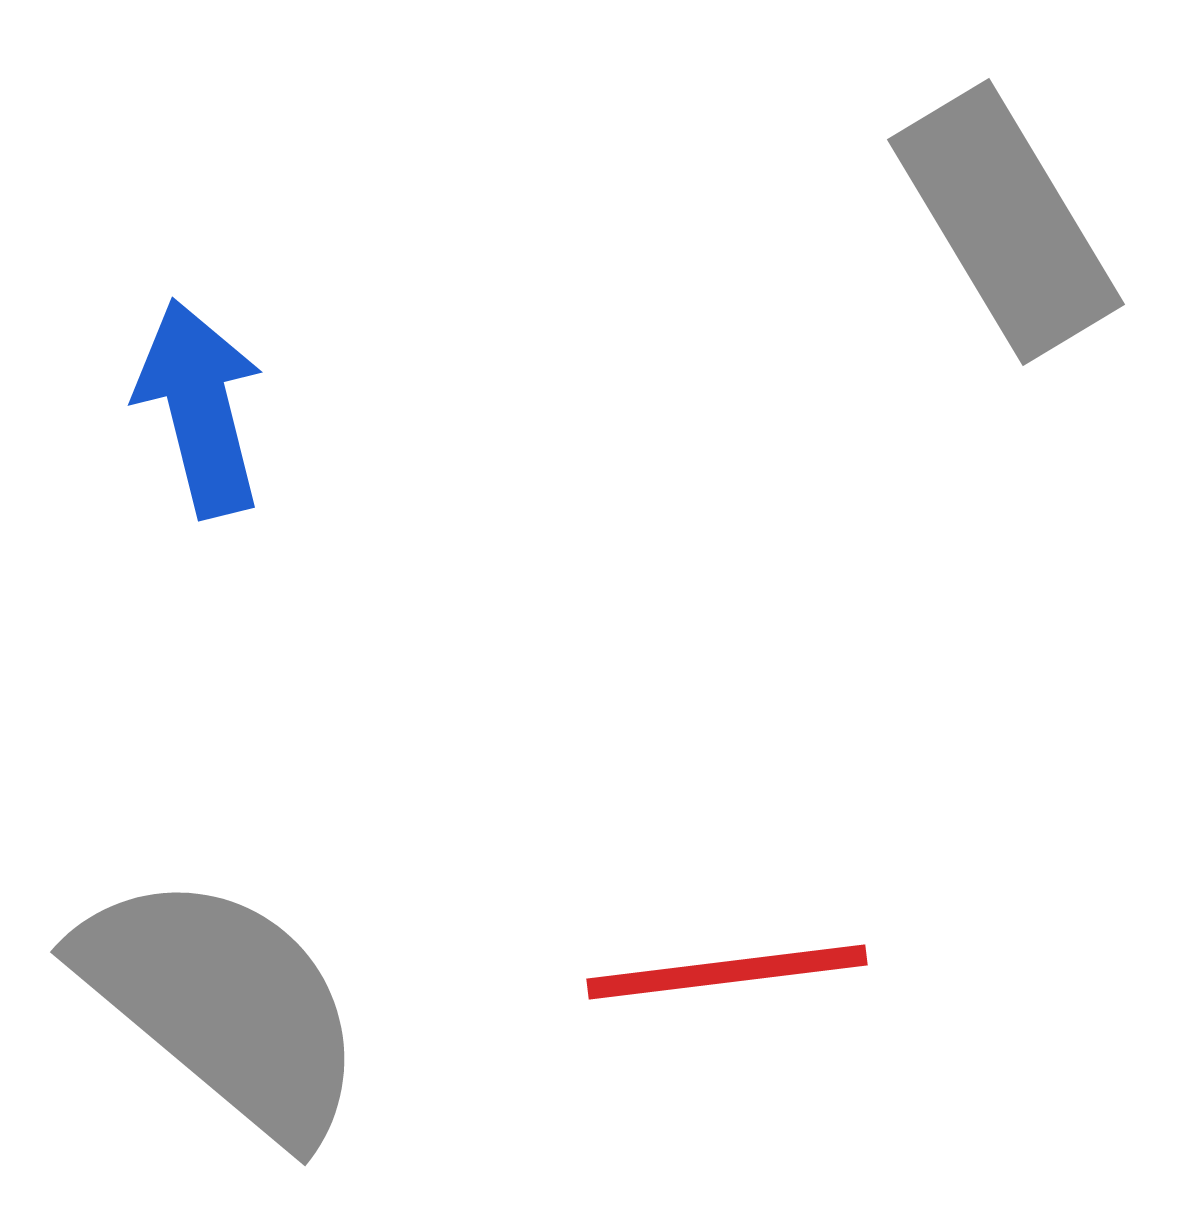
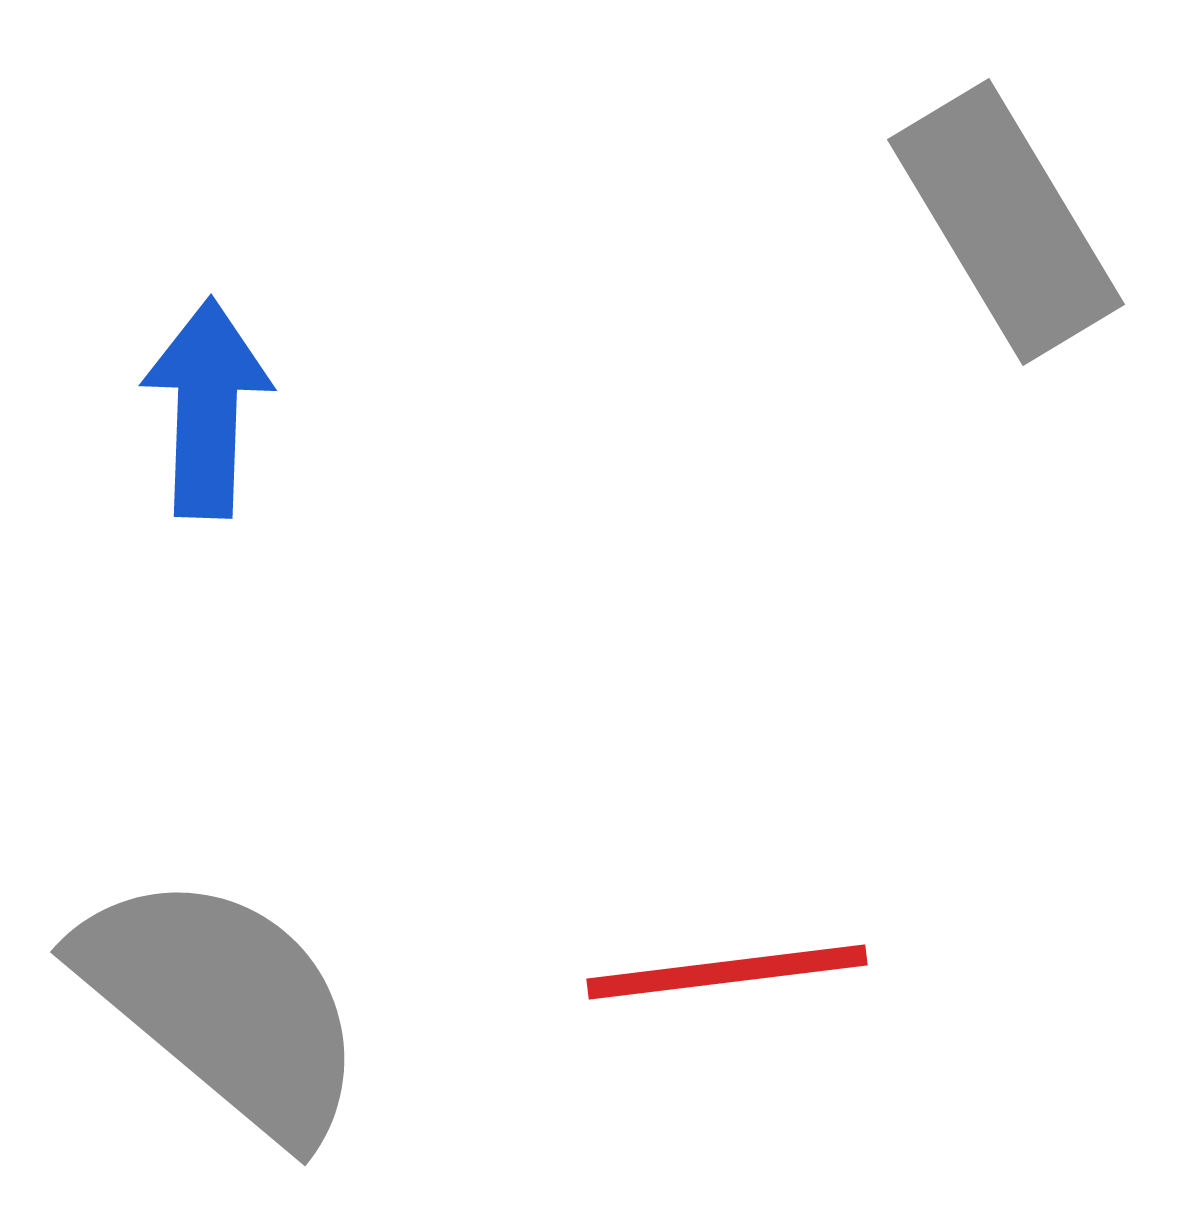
blue arrow: moved 7 px right; rotated 16 degrees clockwise
